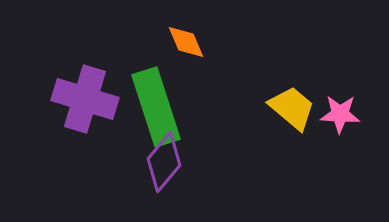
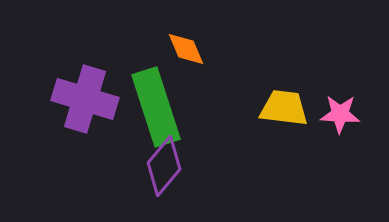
orange diamond: moved 7 px down
yellow trapezoid: moved 8 px left; rotated 33 degrees counterclockwise
purple diamond: moved 4 px down
